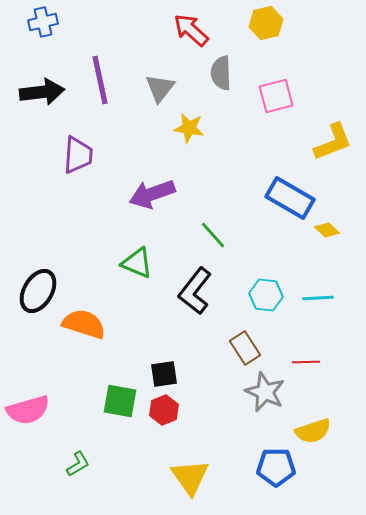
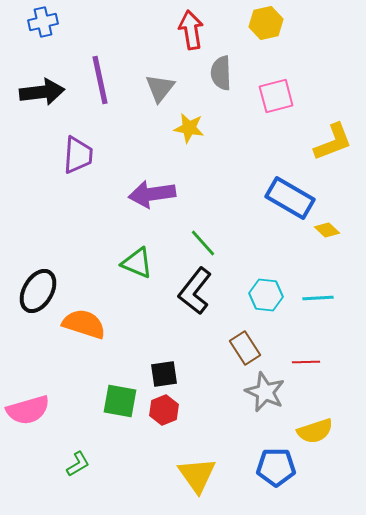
red arrow: rotated 39 degrees clockwise
purple arrow: rotated 12 degrees clockwise
green line: moved 10 px left, 8 px down
yellow semicircle: moved 2 px right
yellow triangle: moved 7 px right, 2 px up
